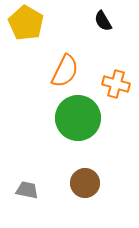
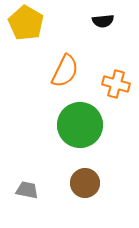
black semicircle: rotated 65 degrees counterclockwise
green circle: moved 2 px right, 7 px down
